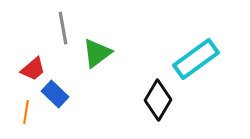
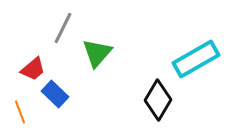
gray line: rotated 36 degrees clockwise
green triangle: rotated 12 degrees counterclockwise
cyan rectangle: rotated 6 degrees clockwise
orange line: moved 6 px left; rotated 30 degrees counterclockwise
